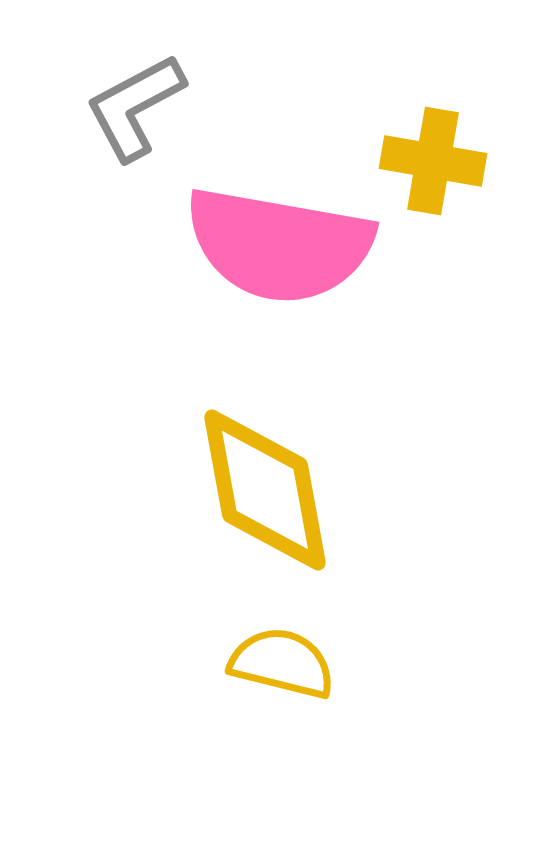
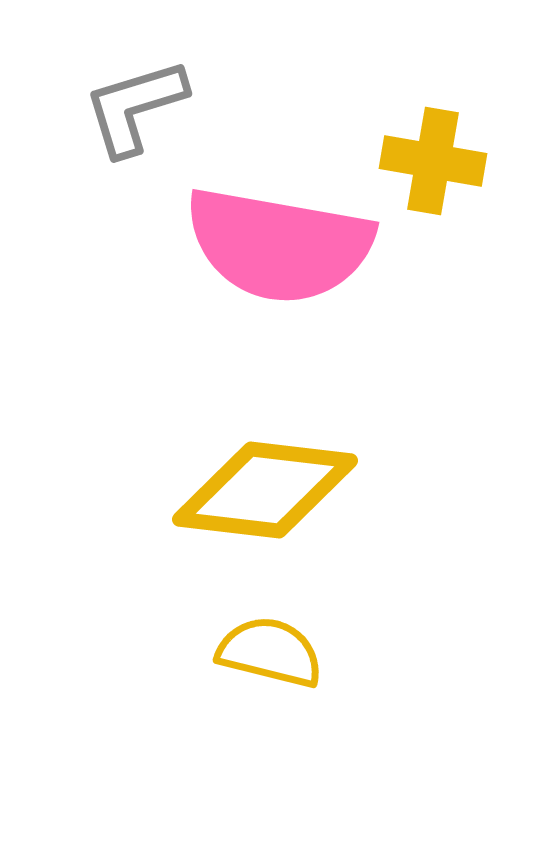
gray L-shape: rotated 11 degrees clockwise
yellow diamond: rotated 73 degrees counterclockwise
yellow semicircle: moved 12 px left, 11 px up
